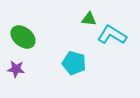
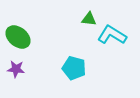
green ellipse: moved 5 px left
cyan pentagon: moved 5 px down
